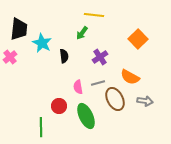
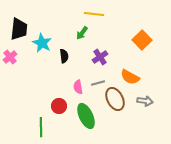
yellow line: moved 1 px up
orange square: moved 4 px right, 1 px down
